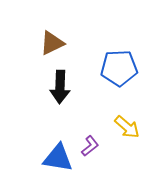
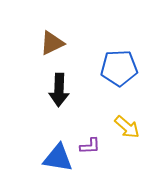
black arrow: moved 1 px left, 3 px down
purple L-shape: rotated 35 degrees clockwise
